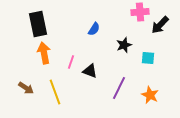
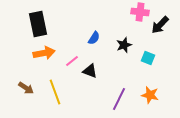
pink cross: rotated 12 degrees clockwise
blue semicircle: moved 9 px down
orange arrow: rotated 90 degrees clockwise
cyan square: rotated 16 degrees clockwise
pink line: moved 1 px right, 1 px up; rotated 32 degrees clockwise
purple line: moved 11 px down
orange star: rotated 12 degrees counterclockwise
